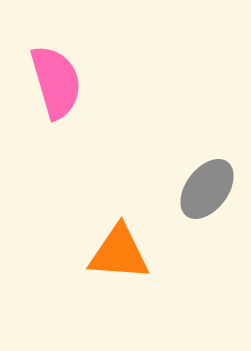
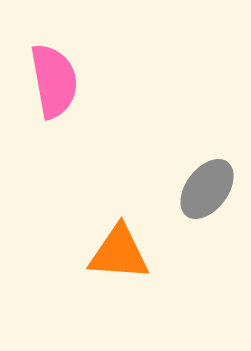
pink semicircle: moved 2 px left, 1 px up; rotated 6 degrees clockwise
